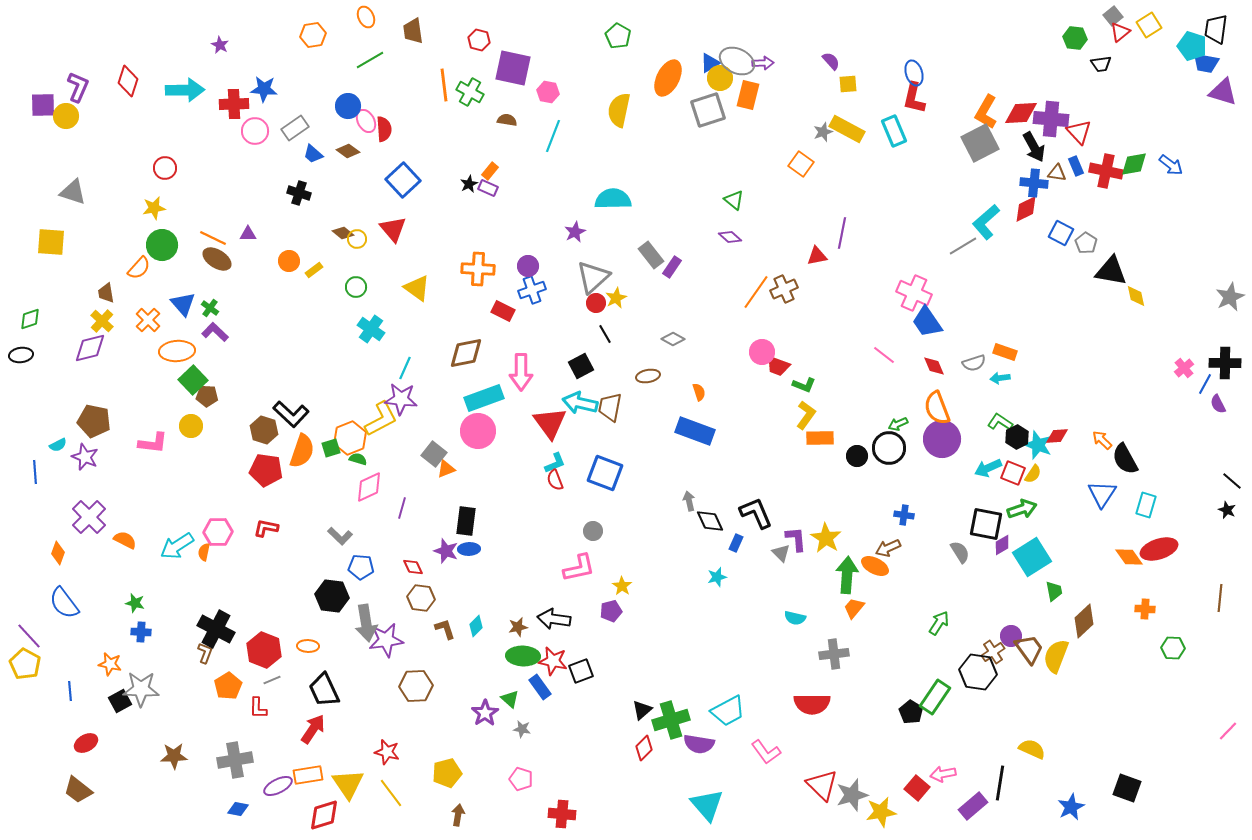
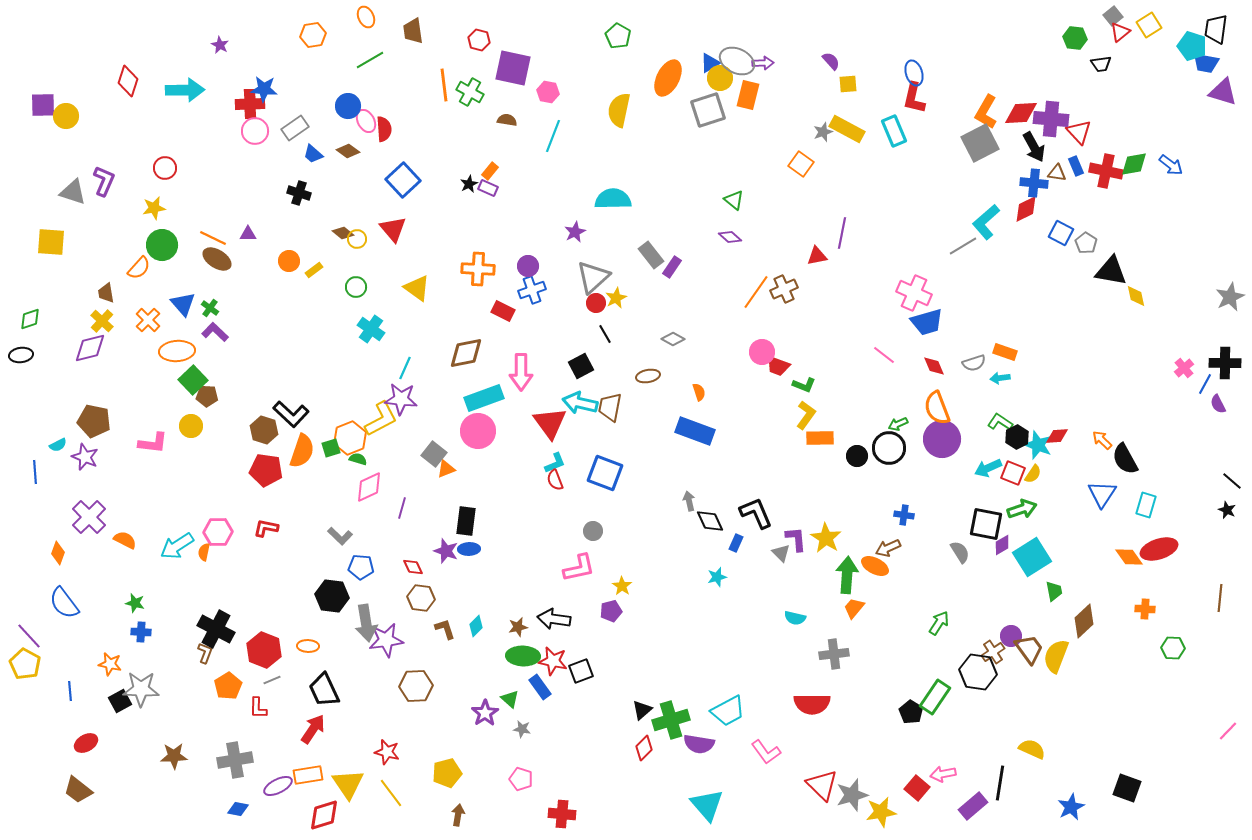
purple L-shape at (78, 87): moved 26 px right, 94 px down
red cross at (234, 104): moved 16 px right
blue trapezoid at (927, 322): rotated 72 degrees counterclockwise
